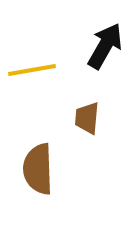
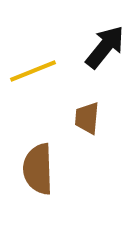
black arrow: moved 1 px down; rotated 9 degrees clockwise
yellow line: moved 1 px right, 1 px down; rotated 12 degrees counterclockwise
